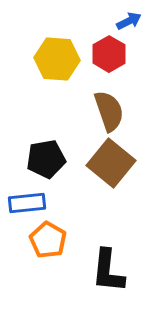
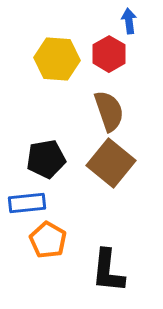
blue arrow: rotated 70 degrees counterclockwise
